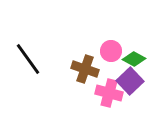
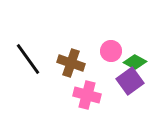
green diamond: moved 1 px right, 3 px down
brown cross: moved 14 px left, 6 px up
purple square: rotated 8 degrees clockwise
pink cross: moved 22 px left, 2 px down
